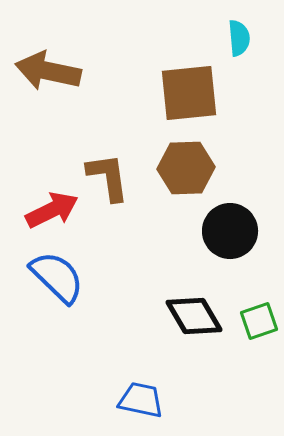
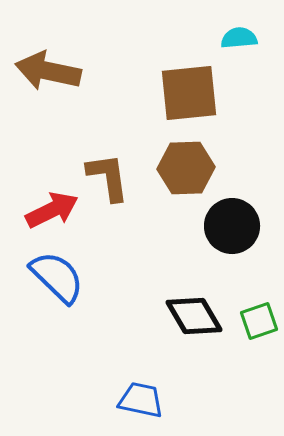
cyan semicircle: rotated 90 degrees counterclockwise
black circle: moved 2 px right, 5 px up
